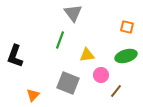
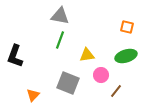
gray triangle: moved 13 px left, 3 px down; rotated 42 degrees counterclockwise
